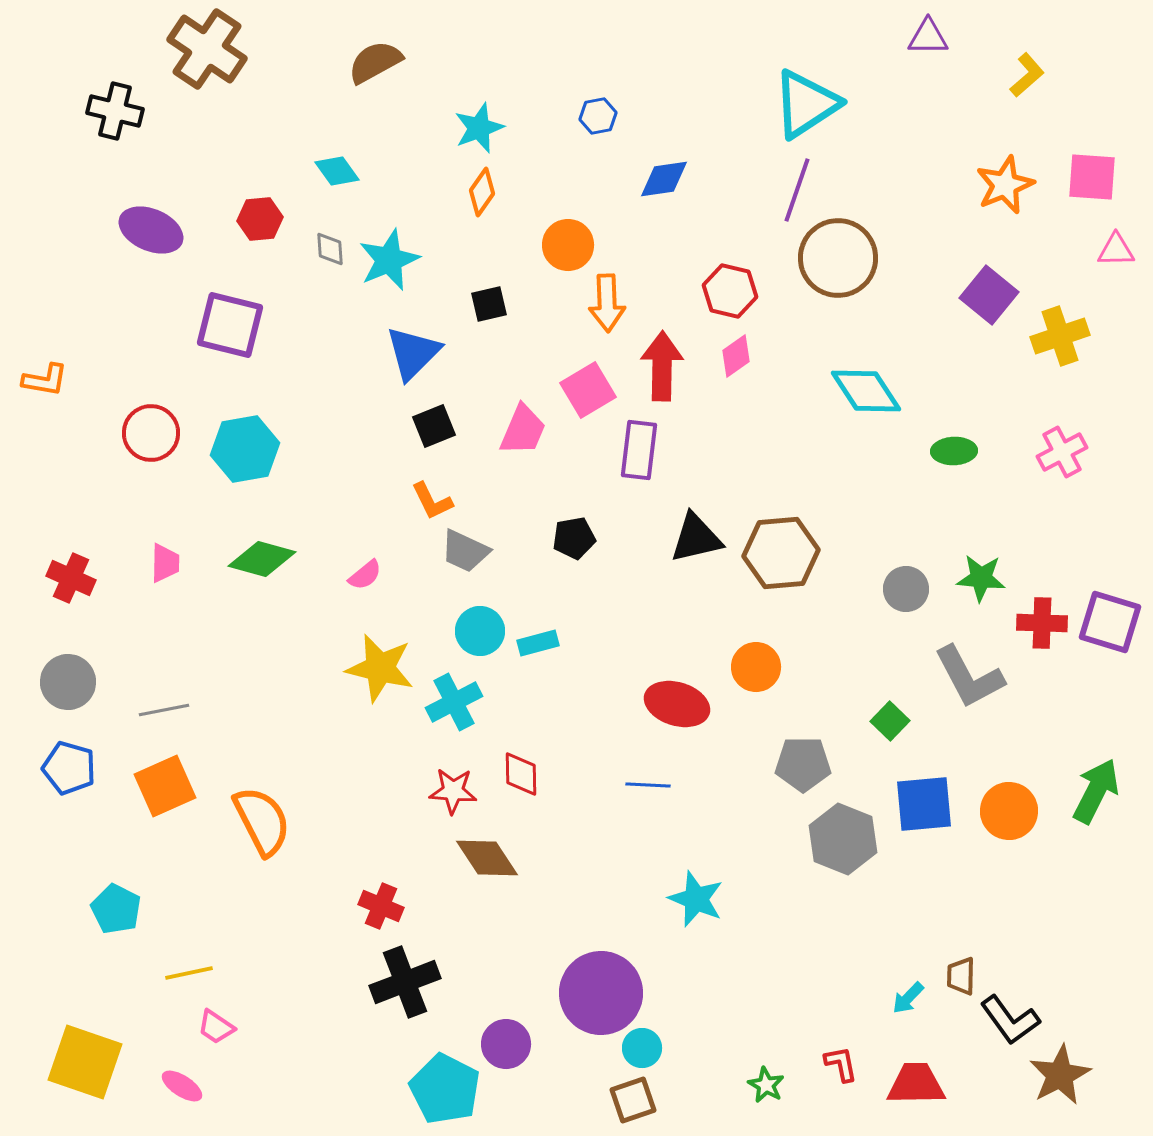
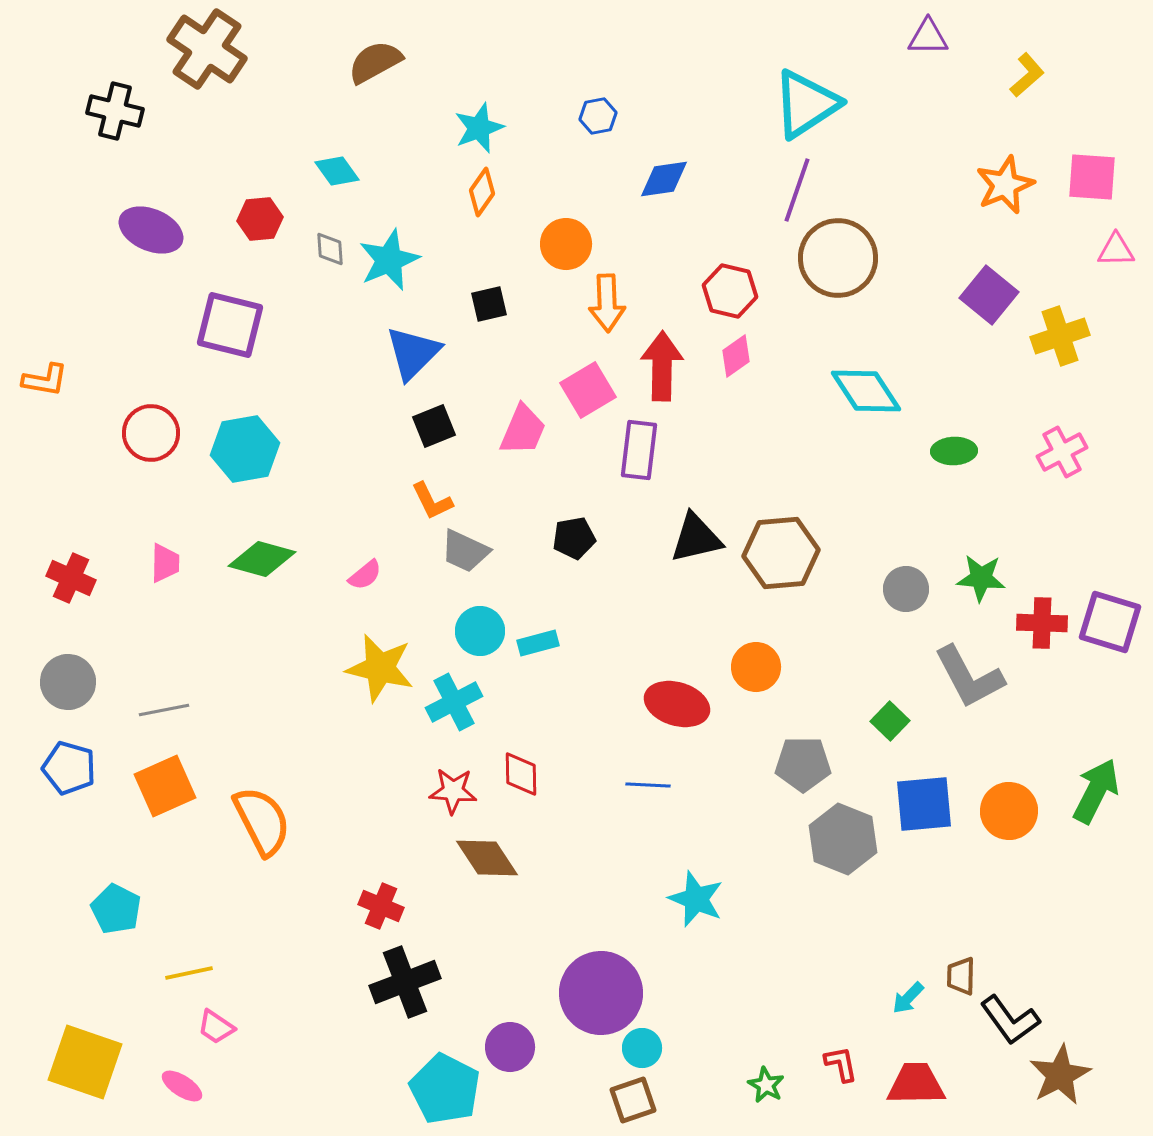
orange circle at (568, 245): moved 2 px left, 1 px up
purple circle at (506, 1044): moved 4 px right, 3 px down
